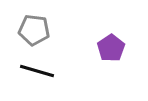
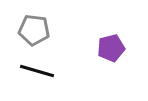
purple pentagon: rotated 20 degrees clockwise
